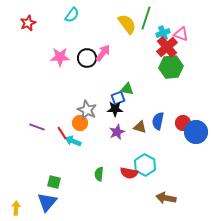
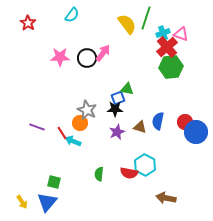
red star: rotated 14 degrees counterclockwise
red circle: moved 2 px right, 1 px up
yellow arrow: moved 6 px right, 6 px up; rotated 144 degrees clockwise
